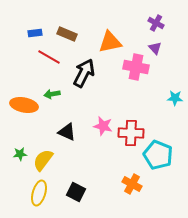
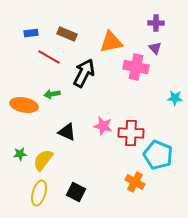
purple cross: rotated 28 degrees counterclockwise
blue rectangle: moved 4 px left
orange triangle: moved 1 px right
orange cross: moved 3 px right, 2 px up
